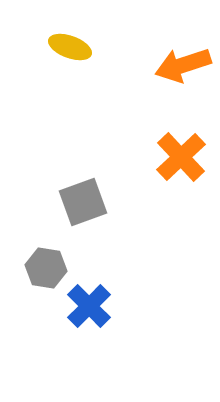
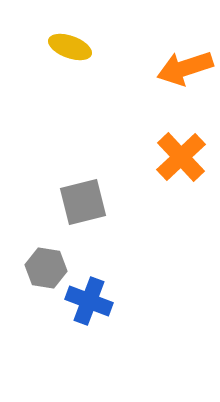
orange arrow: moved 2 px right, 3 px down
gray square: rotated 6 degrees clockwise
blue cross: moved 5 px up; rotated 24 degrees counterclockwise
